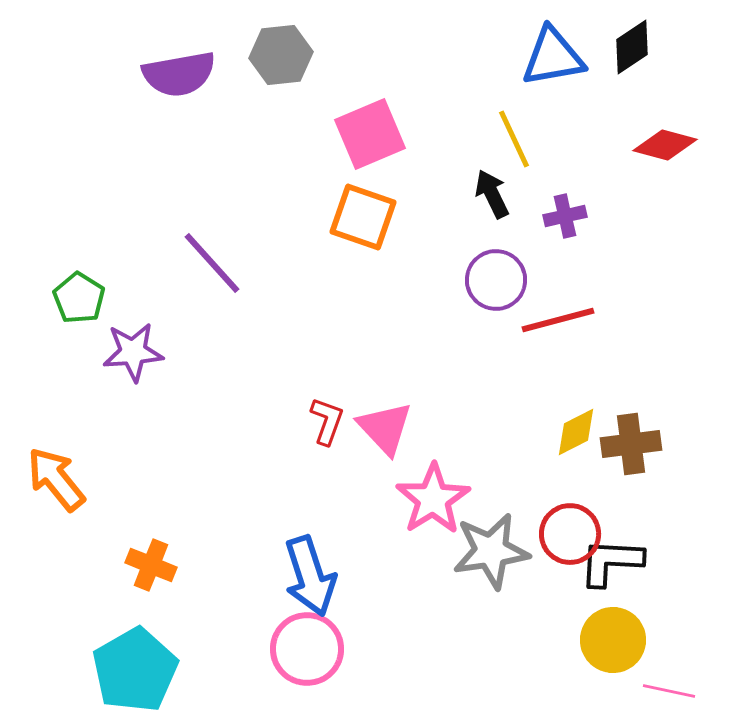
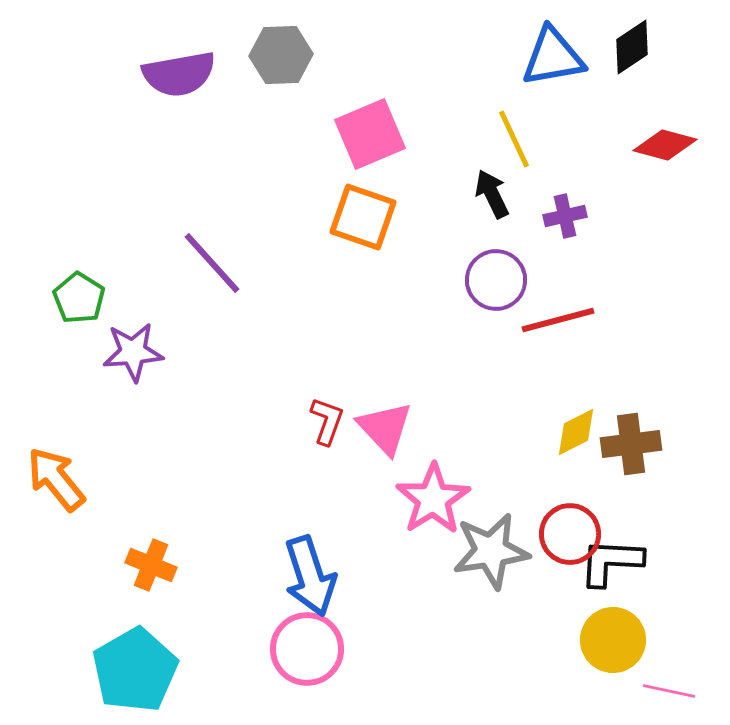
gray hexagon: rotated 4 degrees clockwise
